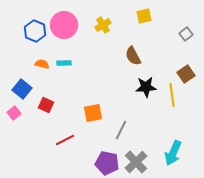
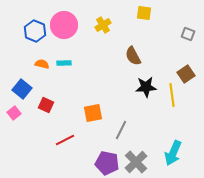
yellow square: moved 3 px up; rotated 21 degrees clockwise
gray square: moved 2 px right; rotated 32 degrees counterclockwise
